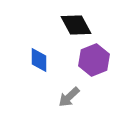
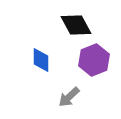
blue diamond: moved 2 px right
